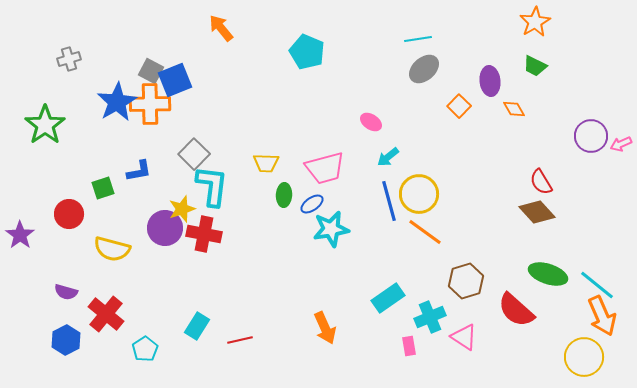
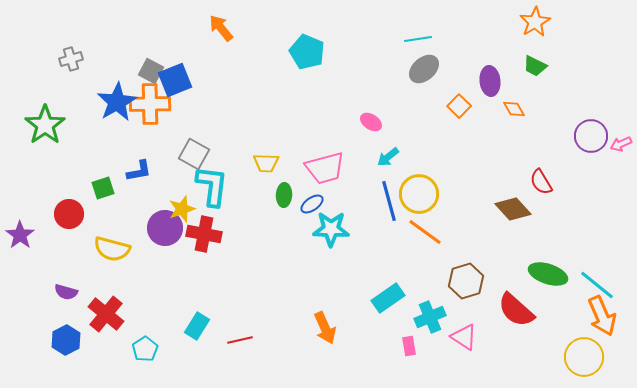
gray cross at (69, 59): moved 2 px right
gray square at (194, 154): rotated 16 degrees counterclockwise
brown diamond at (537, 212): moved 24 px left, 3 px up
cyan star at (331, 229): rotated 12 degrees clockwise
